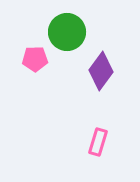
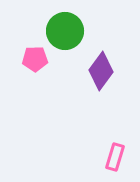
green circle: moved 2 px left, 1 px up
pink rectangle: moved 17 px right, 15 px down
